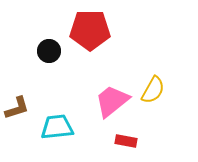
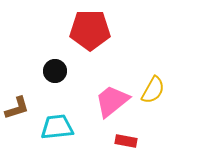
black circle: moved 6 px right, 20 px down
